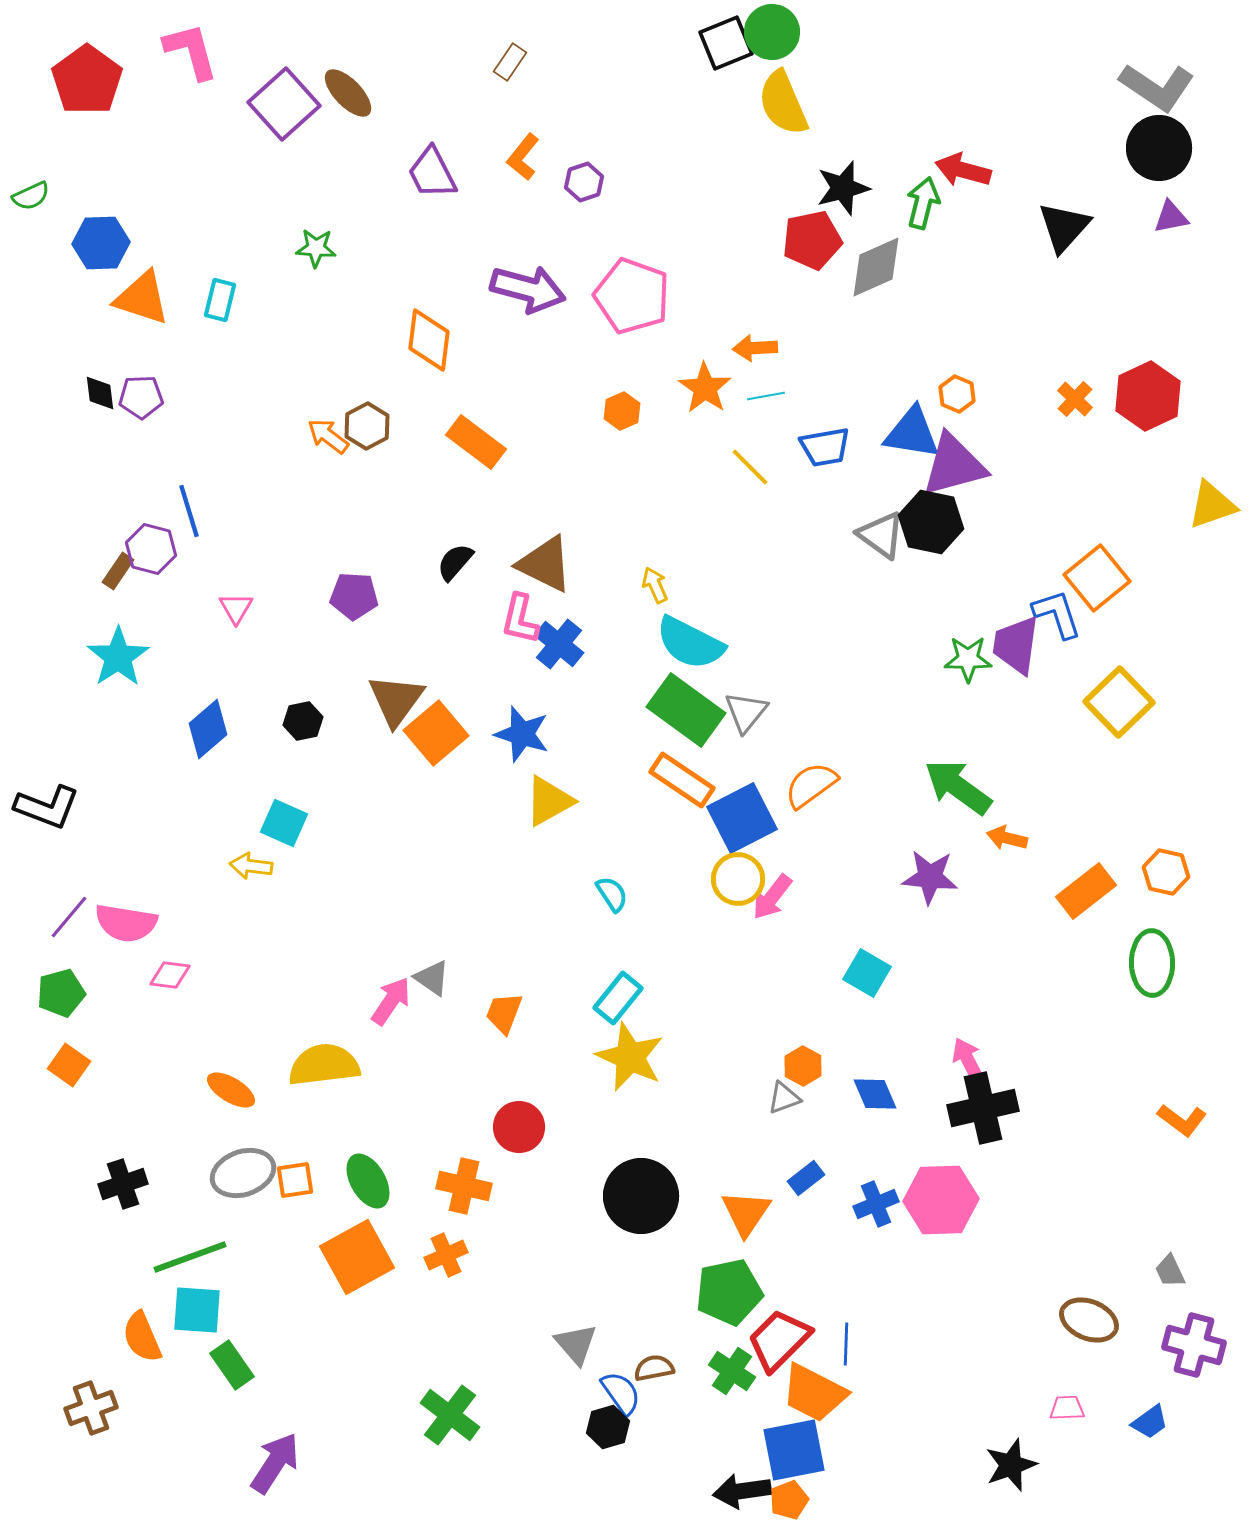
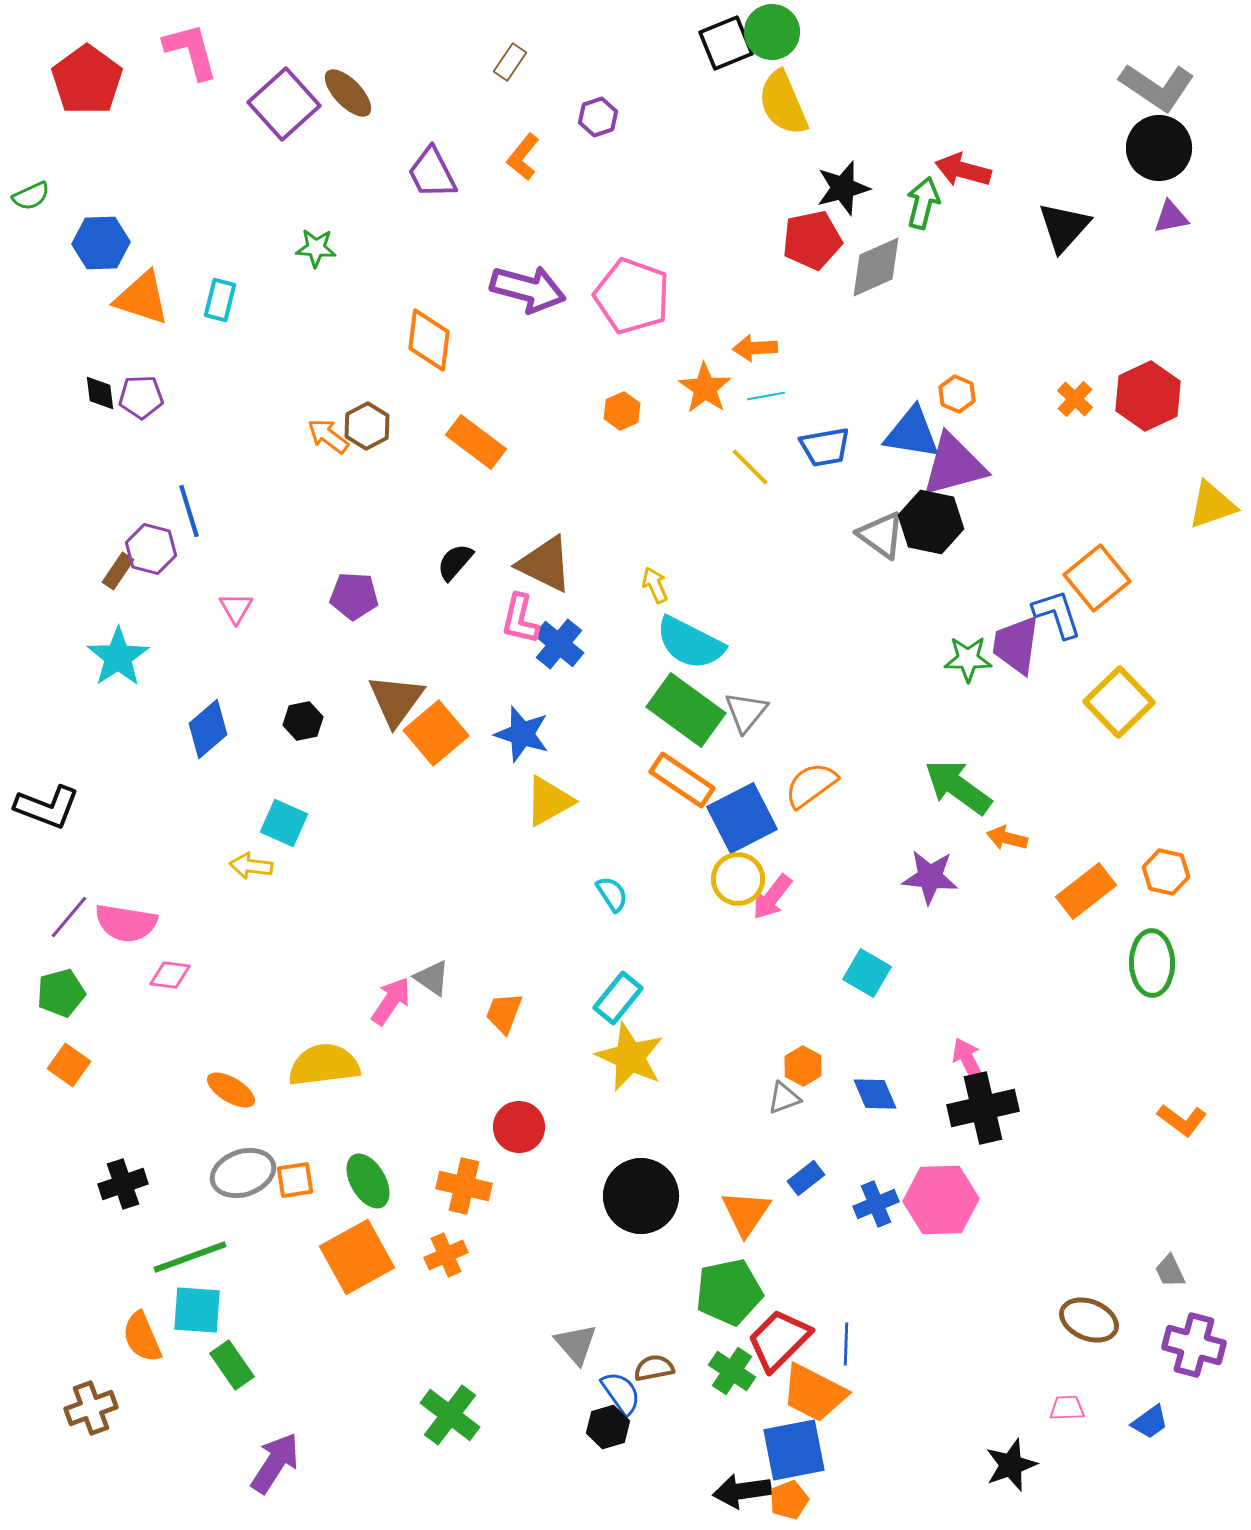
purple hexagon at (584, 182): moved 14 px right, 65 px up
